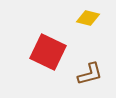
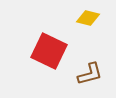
red square: moved 1 px right, 1 px up
